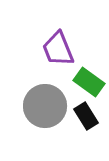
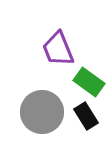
gray circle: moved 3 px left, 6 px down
